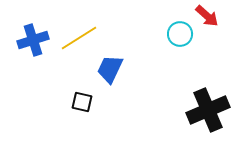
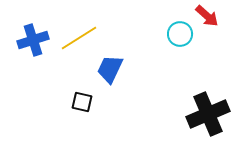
black cross: moved 4 px down
